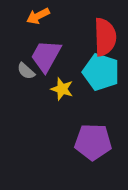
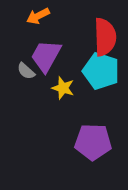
cyan pentagon: moved 1 px up
yellow star: moved 1 px right, 1 px up
